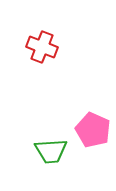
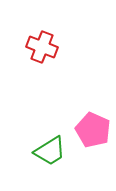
green trapezoid: moved 1 px left; rotated 28 degrees counterclockwise
